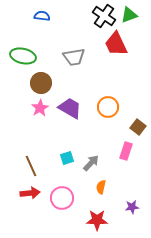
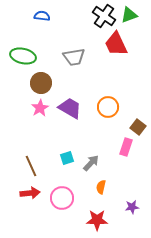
pink rectangle: moved 4 px up
